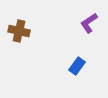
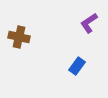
brown cross: moved 6 px down
